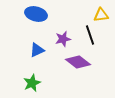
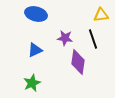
black line: moved 3 px right, 4 px down
purple star: moved 2 px right, 1 px up; rotated 21 degrees clockwise
blue triangle: moved 2 px left
purple diamond: rotated 60 degrees clockwise
